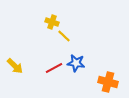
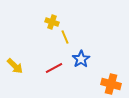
yellow line: moved 1 px right, 1 px down; rotated 24 degrees clockwise
blue star: moved 5 px right, 4 px up; rotated 30 degrees clockwise
orange cross: moved 3 px right, 2 px down
